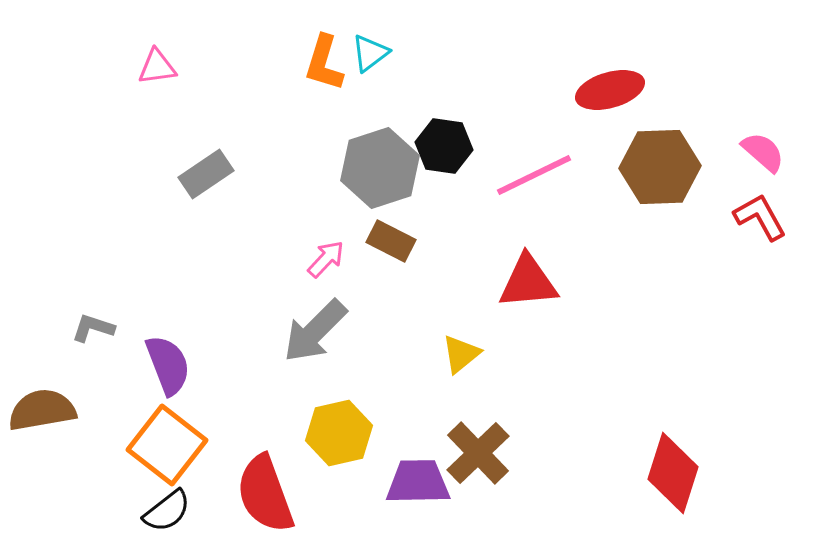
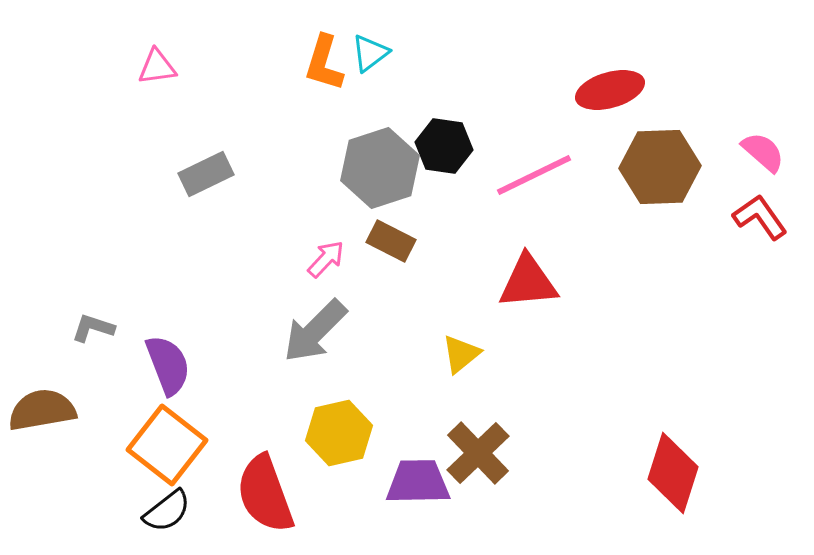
gray rectangle: rotated 8 degrees clockwise
red L-shape: rotated 6 degrees counterclockwise
